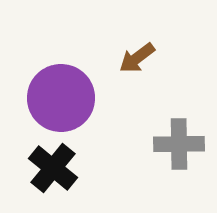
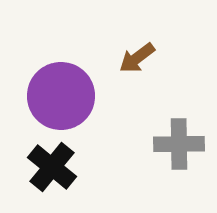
purple circle: moved 2 px up
black cross: moved 1 px left, 1 px up
